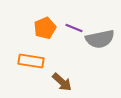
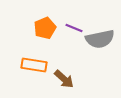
orange rectangle: moved 3 px right, 4 px down
brown arrow: moved 2 px right, 3 px up
